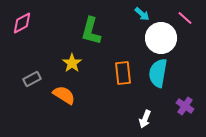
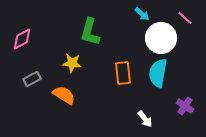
pink diamond: moved 16 px down
green L-shape: moved 1 px left, 1 px down
yellow star: rotated 30 degrees counterclockwise
white arrow: rotated 60 degrees counterclockwise
